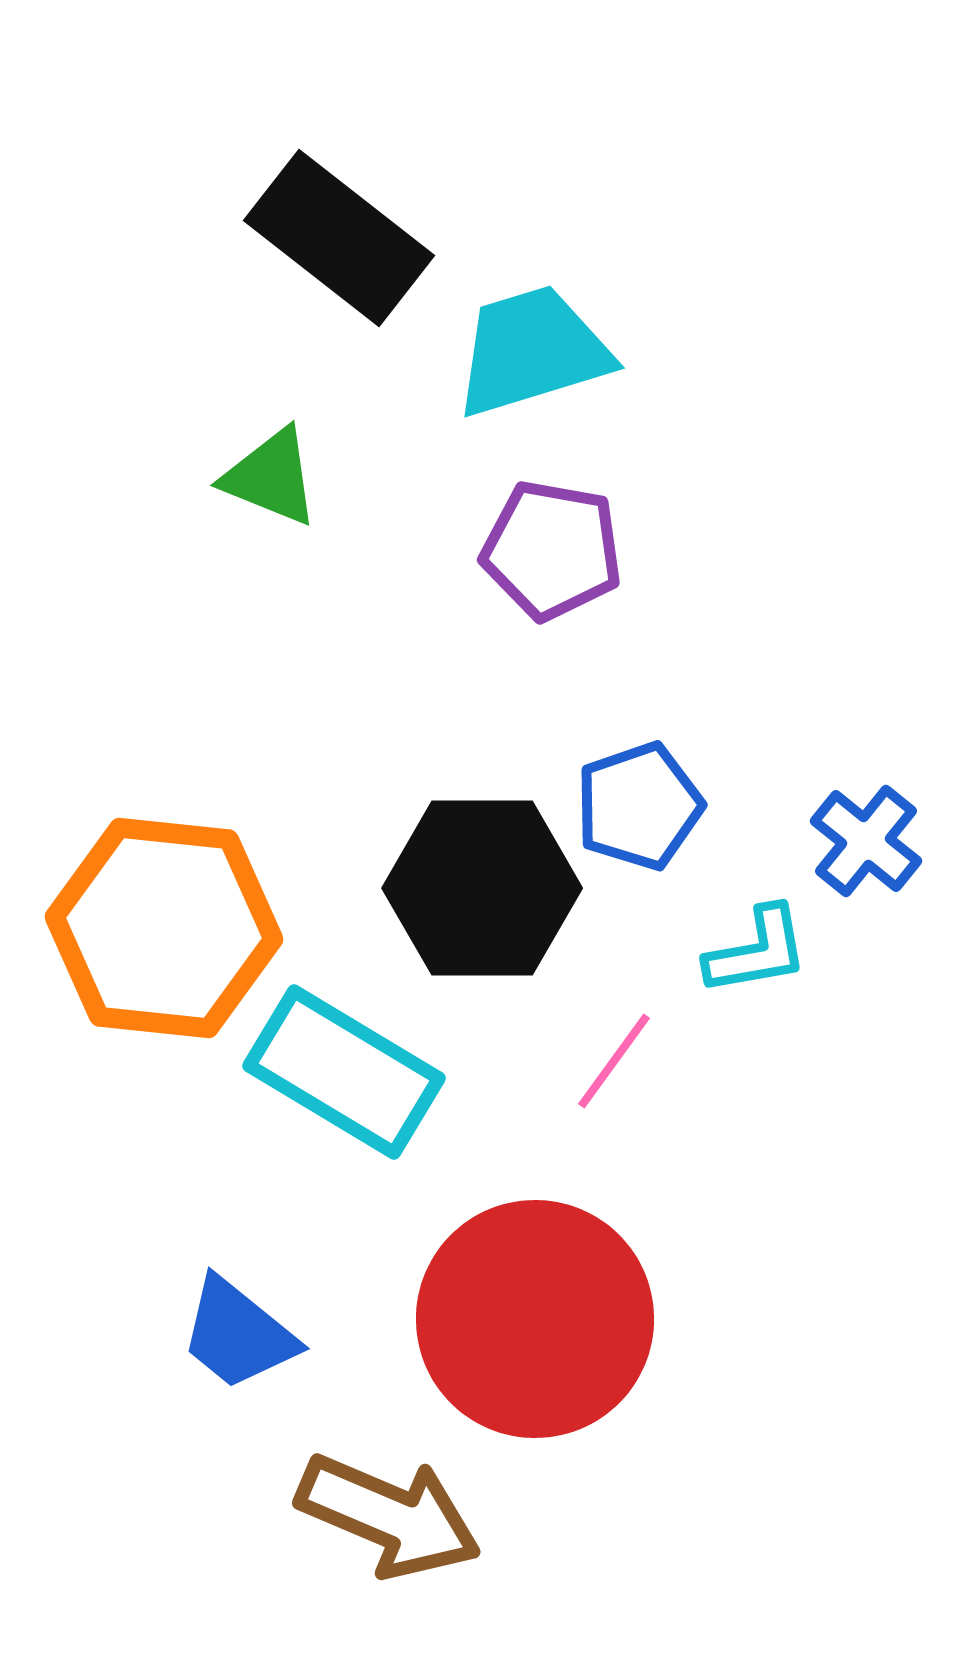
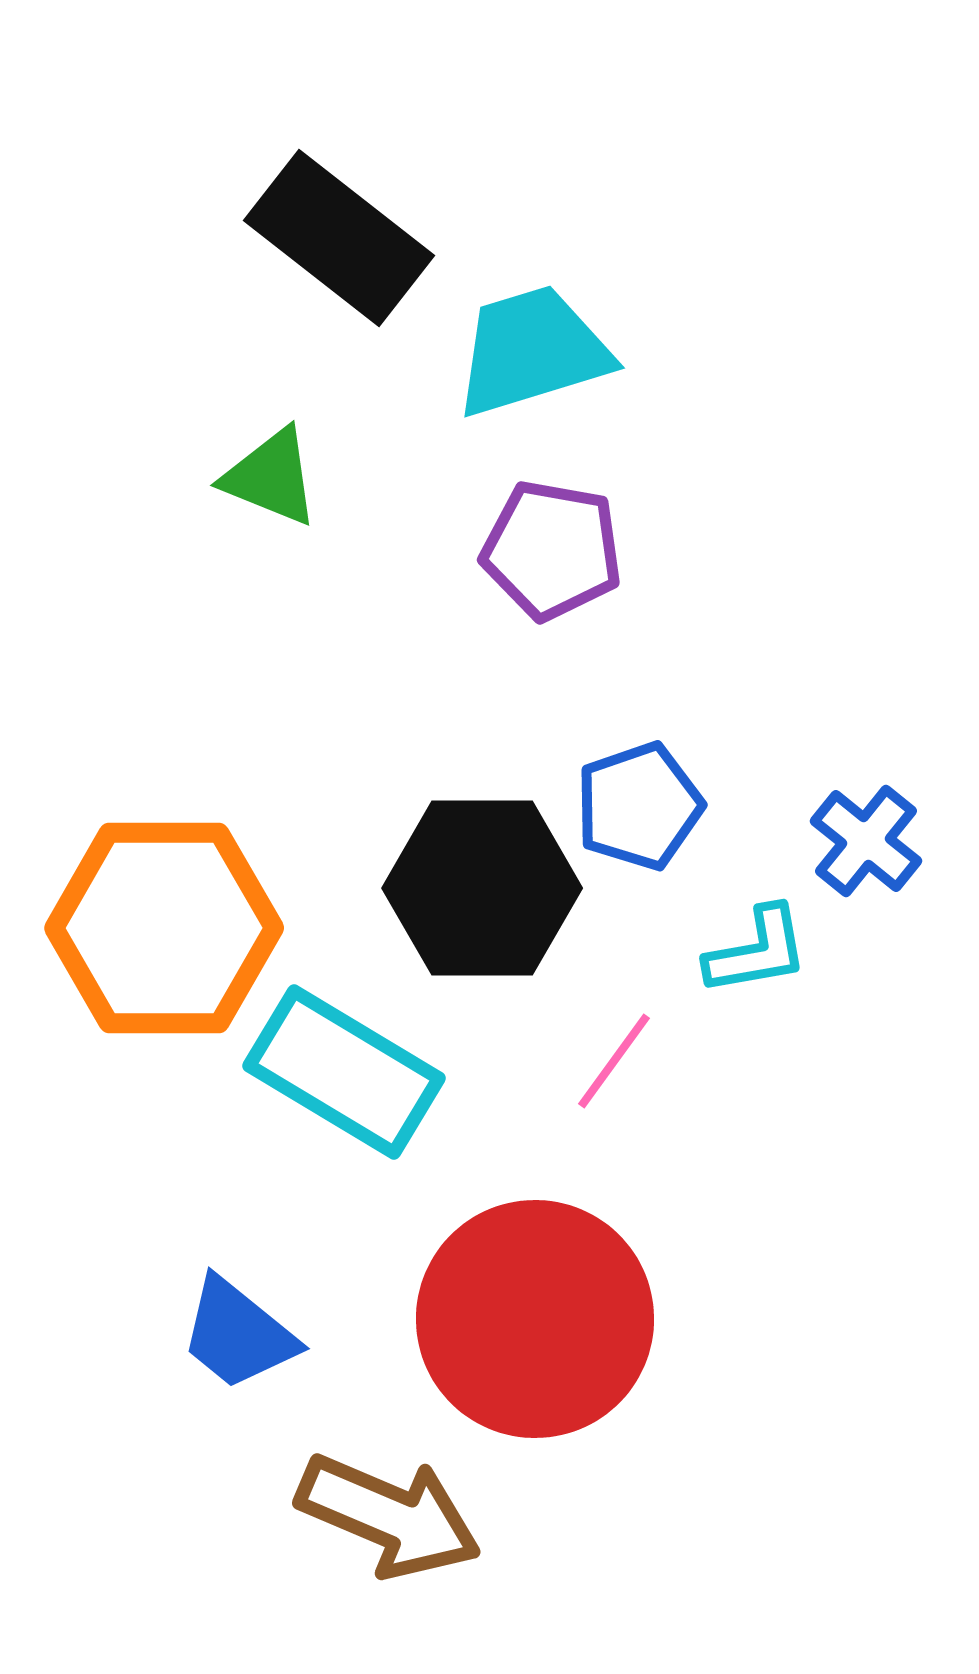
orange hexagon: rotated 6 degrees counterclockwise
